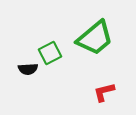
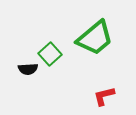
green square: moved 1 px down; rotated 15 degrees counterclockwise
red L-shape: moved 4 px down
